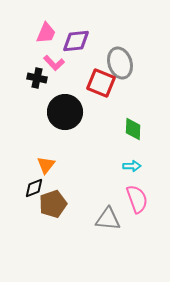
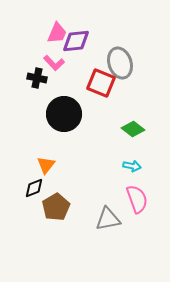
pink trapezoid: moved 11 px right
black circle: moved 1 px left, 2 px down
green diamond: rotated 55 degrees counterclockwise
cyan arrow: rotated 12 degrees clockwise
brown pentagon: moved 3 px right, 3 px down; rotated 12 degrees counterclockwise
gray triangle: rotated 16 degrees counterclockwise
